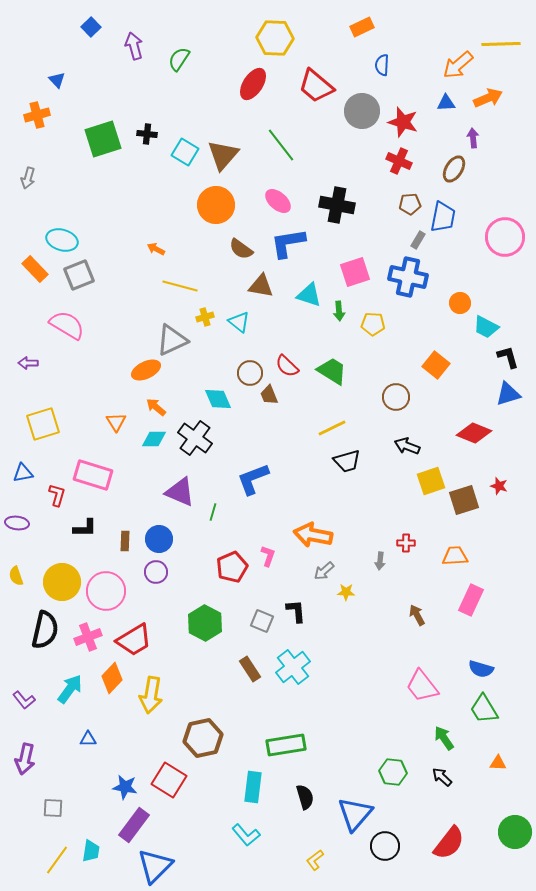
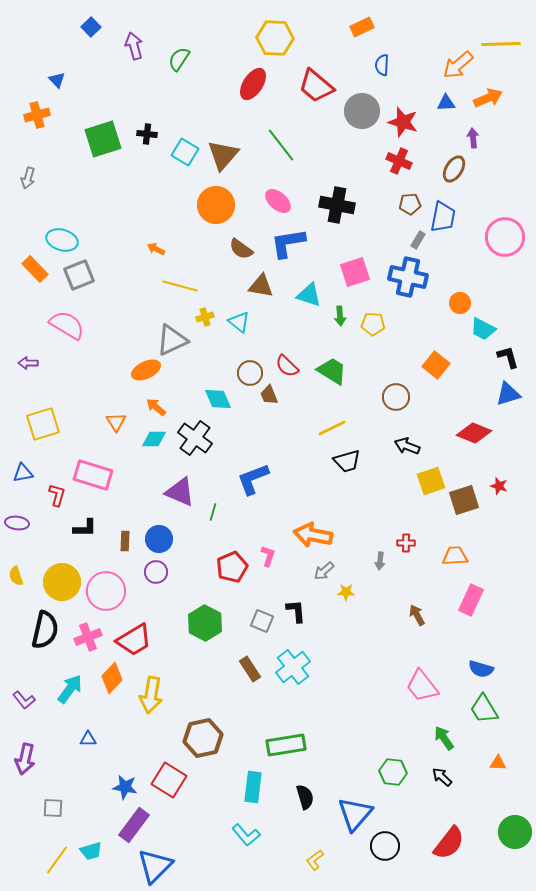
green arrow at (339, 311): moved 1 px right, 5 px down
cyan trapezoid at (486, 327): moved 3 px left, 2 px down
cyan trapezoid at (91, 851): rotated 65 degrees clockwise
